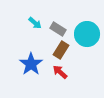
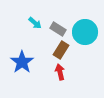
cyan circle: moved 2 px left, 2 px up
blue star: moved 9 px left, 2 px up
red arrow: rotated 35 degrees clockwise
